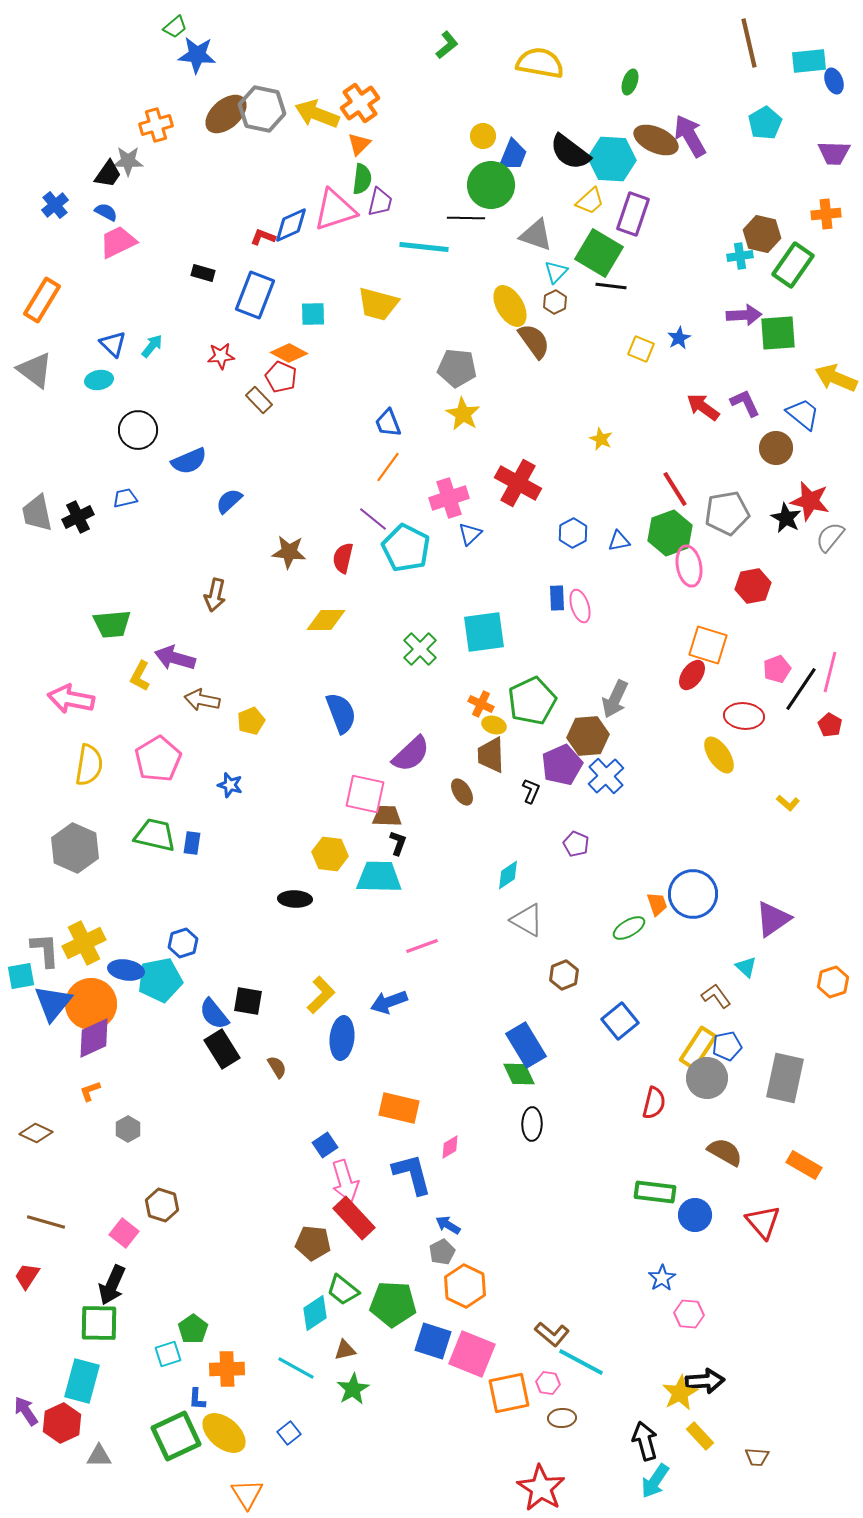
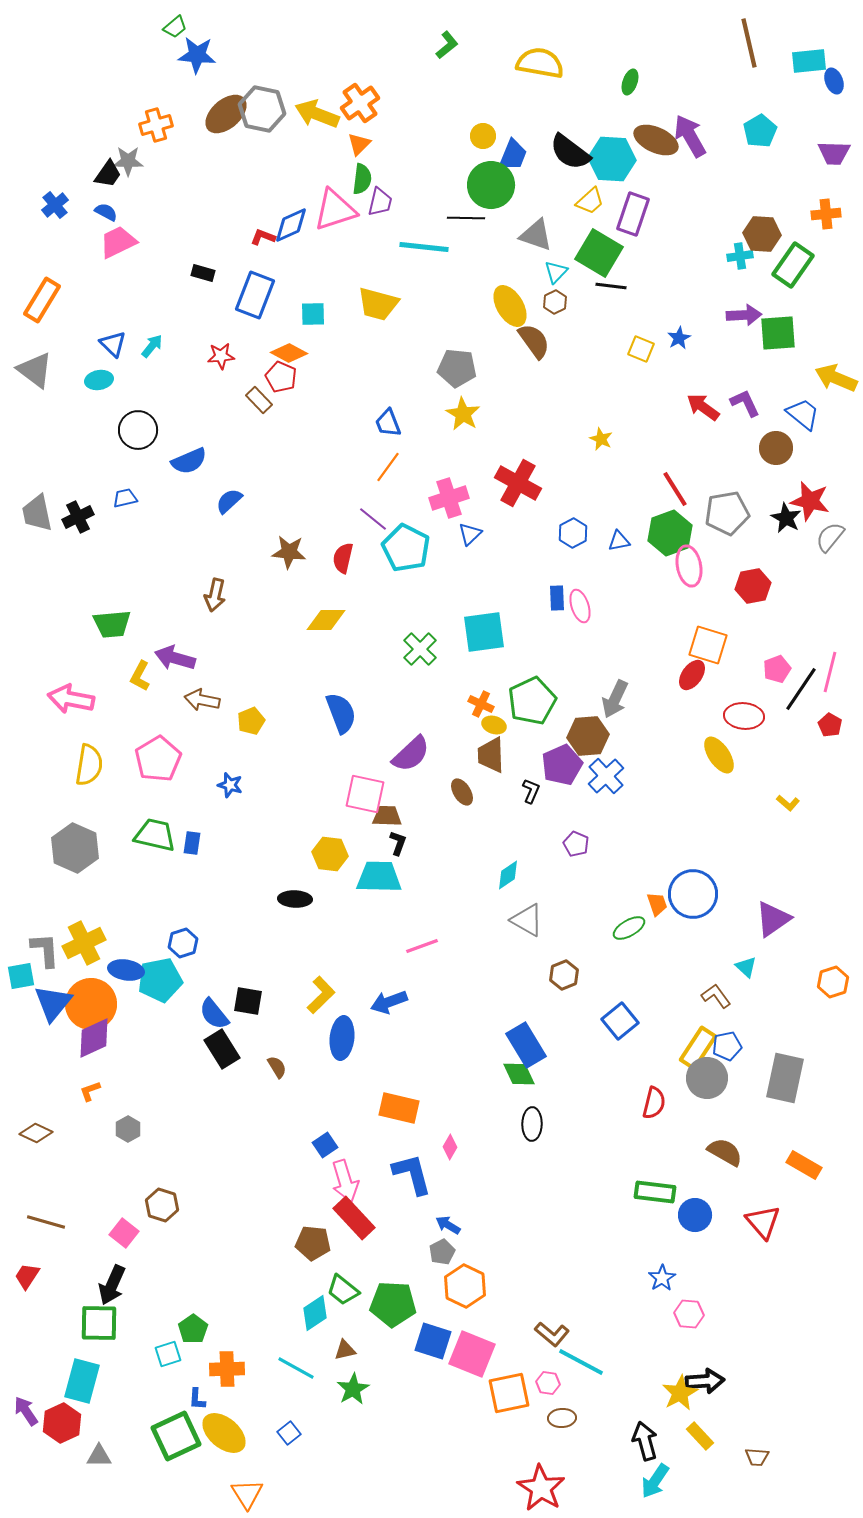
cyan pentagon at (765, 123): moved 5 px left, 8 px down
brown hexagon at (762, 234): rotated 9 degrees counterclockwise
pink diamond at (450, 1147): rotated 30 degrees counterclockwise
